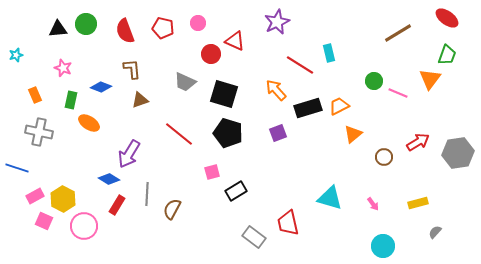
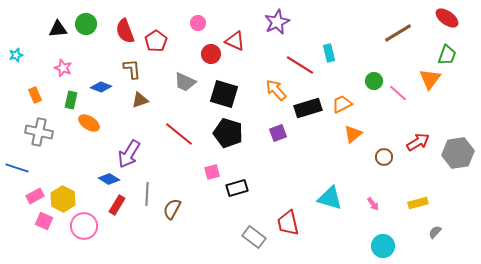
red pentagon at (163, 28): moved 7 px left, 13 px down; rotated 25 degrees clockwise
pink line at (398, 93): rotated 18 degrees clockwise
orange trapezoid at (339, 106): moved 3 px right, 2 px up
black rectangle at (236, 191): moved 1 px right, 3 px up; rotated 15 degrees clockwise
